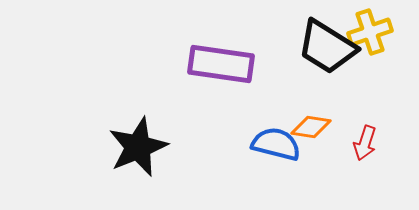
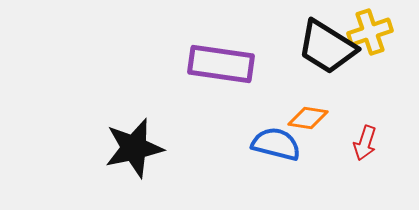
orange diamond: moved 3 px left, 9 px up
black star: moved 4 px left, 1 px down; rotated 10 degrees clockwise
